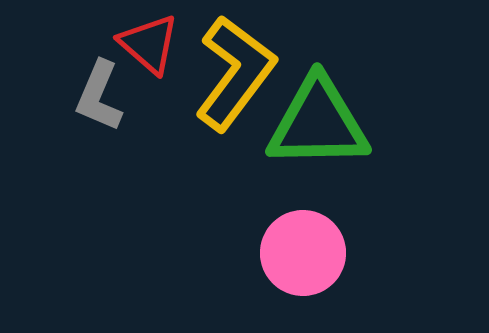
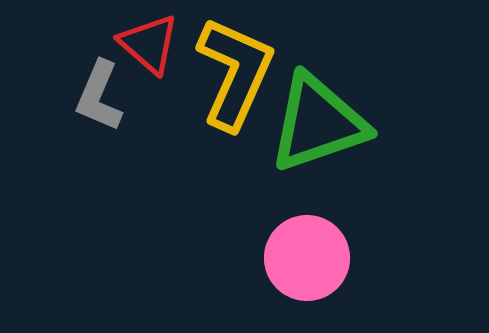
yellow L-shape: rotated 13 degrees counterclockwise
green triangle: rotated 18 degrees counterclockwise
pink circle: moved 4 px right, 5 px down
